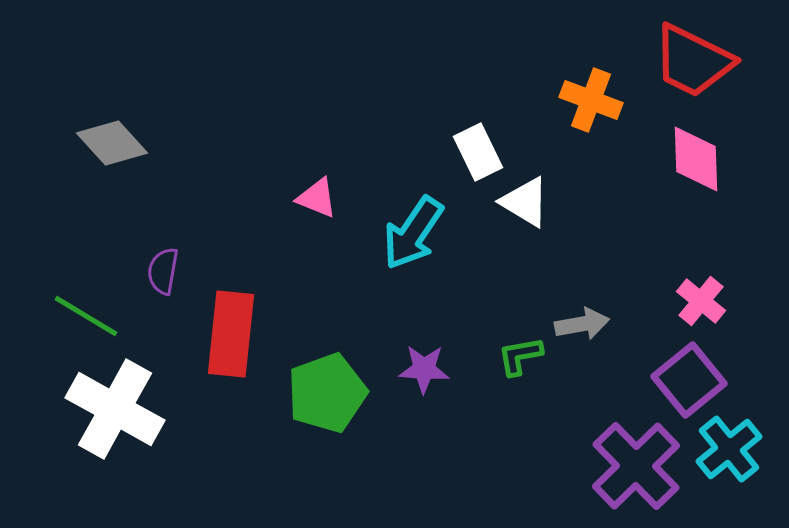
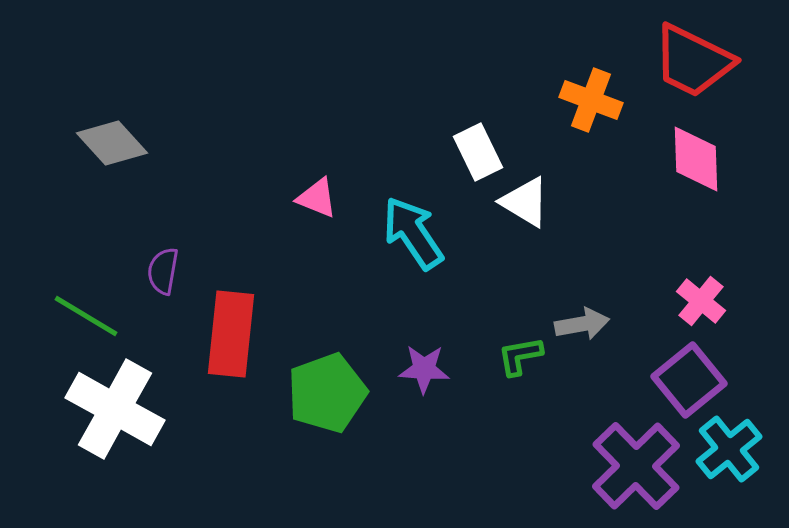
cyan arrow: rotated 112 degrees clockwise
